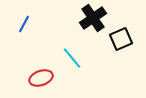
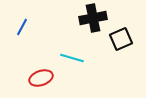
black cross: rotated 24 degrees clockwise
blue line: moved 2 px left, 3 px down
cyan line: rotated 35 degrees counterclockwise
